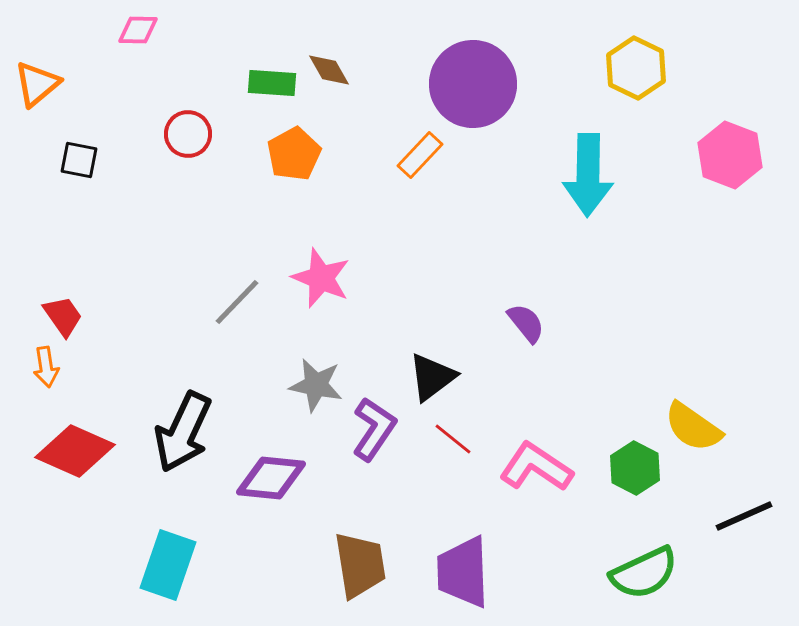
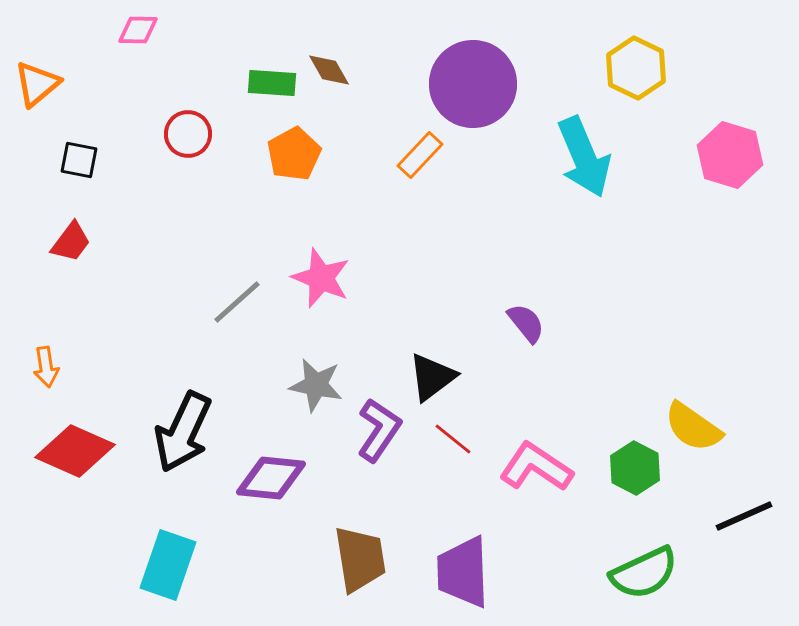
pink hexagon: rotated 4 degrees counterclockwise
cyan arrow: moved 4 px left, 18 px up; rotated 24 degrees counterclockwise
gray line: rotated 4 degrees clockwise
red trapezoid: moved 8 px right, 74 px up; rotated 72 degrees clockwise
purple L-shape: moved 5 px right, 1 px down
brown trapezoid: moved 6 px up
